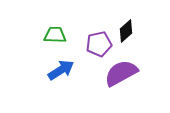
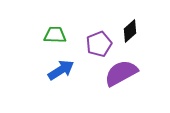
black diamond: moved 4 px right
purple pentagon: rotated 10 degrees counterclockwise
